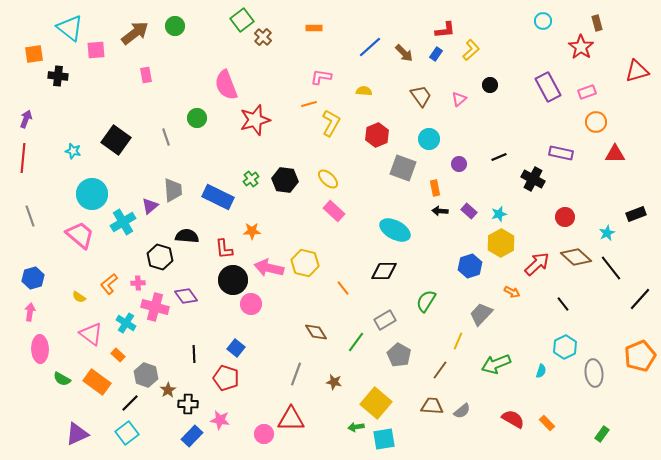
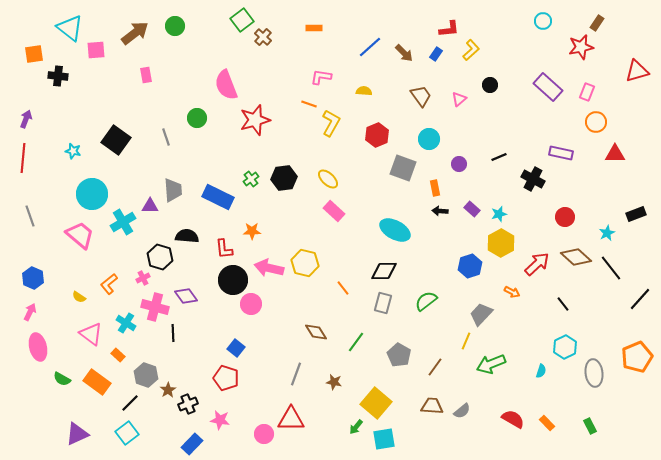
brown rectangle at (597, 23): rotated 49 degrees clockwise
red L-shape at (445, 30): moved 4 px right, 1 px up
red star at (581, 47): rotated 25 degrees clockwise
purple rectangle at (548, 87): rotated 20 degrees counterclockwise
pink rectangle at (587, 92): rotated 48 degrees counterclockwise
orange line at (309, 104): rotated 35 degrees clockwise
black hexagon at (285, 180): moved 1 px left, 2 px up; rotated 15 degrees counterclockwise
purple triangle at (150, 206): rotated 42 degrees clockwise
purple rectangle at (469, 211): moved 3 px right, 2 px up
blue hexagon at (33, 278): rotated 20 degrees counterclockwise
pink cross at (138, 283): moved 5 px right, 5 px up; rotated 24 degrees counterclockwise
green semicircle at (426, 301): rotated 20 degrees clockwise
pink arrow at (30, 312): rotated 18 degrees clockwise
gray rectangle at (385, 320): moved 2 px left, 17 px up; rotated 45 degrees counterclockwise
yellow line at (458, 341): moved 8 px right
pink ellipse at (40, 349): moved 2 px left, 2 px up; rotated 12 degrees counterclockwise
black line at (194, 354): moved 21 px left, 21 px up
orange pentagon at (640, 356): moved 3 px left, 1 px down
green arrow at (496, 364): moved 5 px left
brown line at (440, 370): moved 5 px left, 3 px up
black cross at (188, 404): rotated 24 degrees counterclockwise
green arrow at (356, 427): rotated 42 degrees counterclockwise
green rectangle at (602, 434): moved 12 px left, 8 px up; rotated 63 degrees counterclockwise
blue rectangle at (192, 436): moved 8 px down
